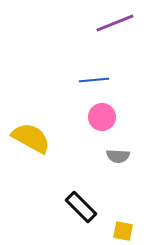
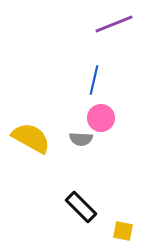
purple line: moved 1 px left, 1 px down
blue line: rotated 72 degrees counterclockwise
pink circle: moved 1 px left, 1 px down
gray semicircle: moved 37 px left, 17 px up
